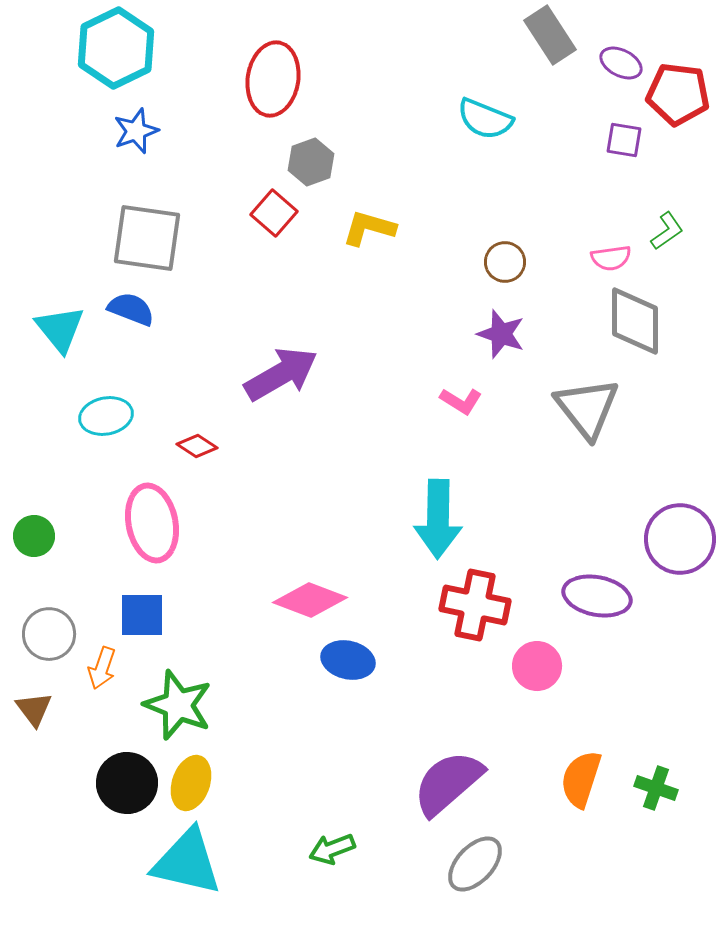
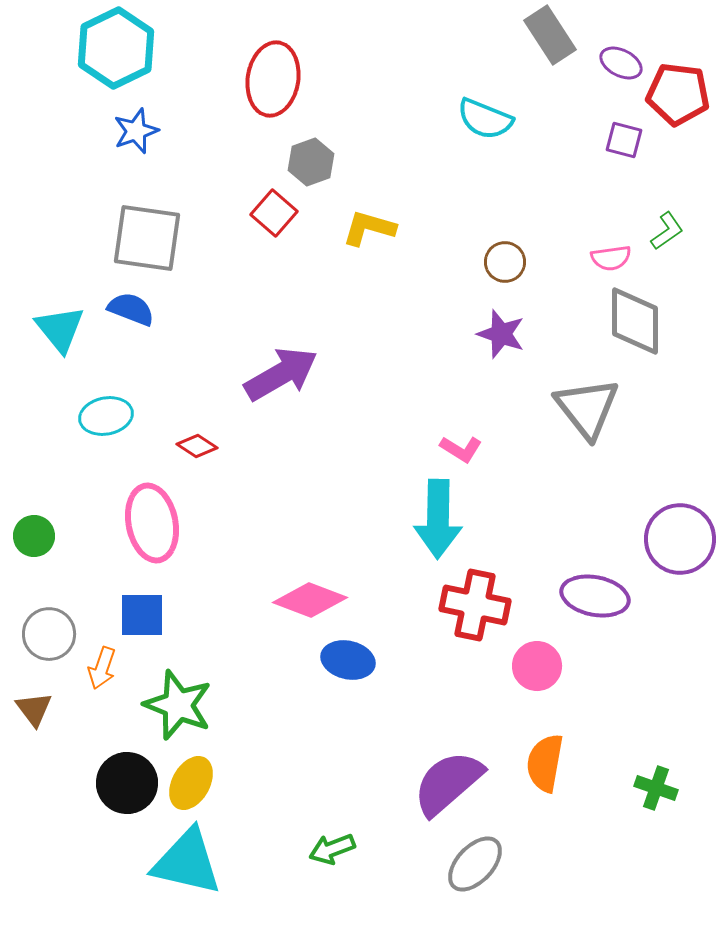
purple square at (624, 140): rotated 6 degrees clockwise
pink L-shape at (461, 401): moved 48 px down
purple ellipse at (597, 596): moved 2 px left
orange semicircle at (581, 779): moved 36 px left, 16 px up; rotated 8 degrees counterclockwise
yellow ellipse at (191, 783): rotated 10 degrees clockwise
